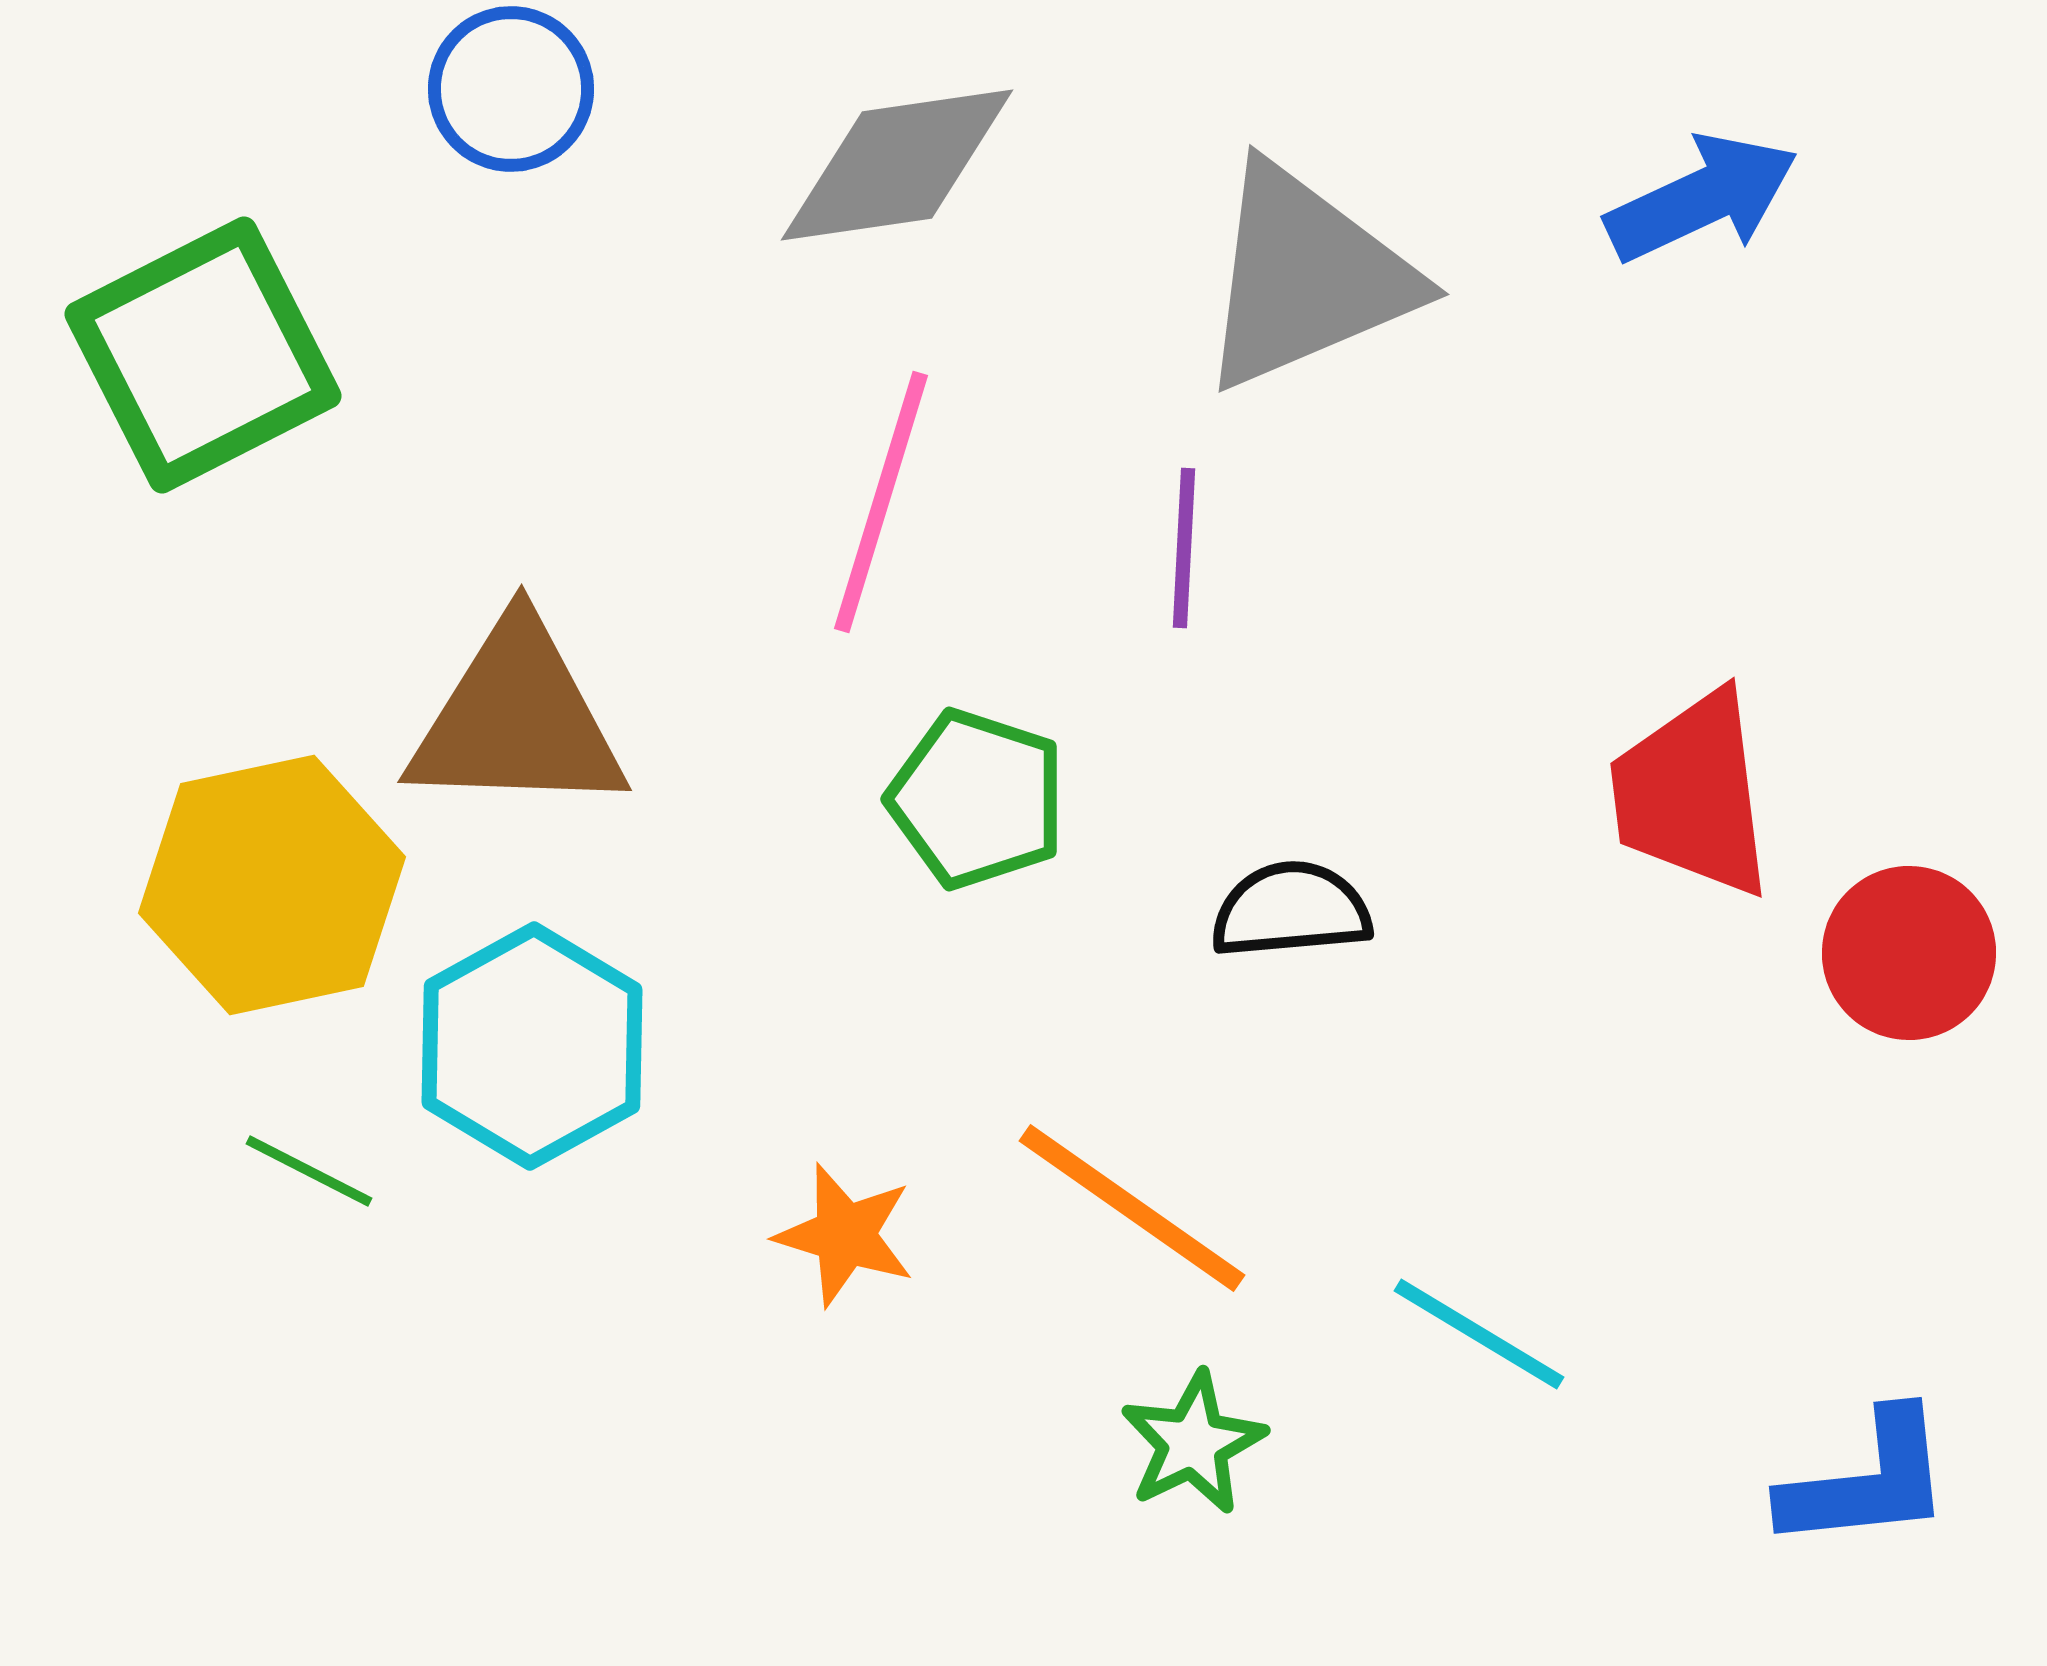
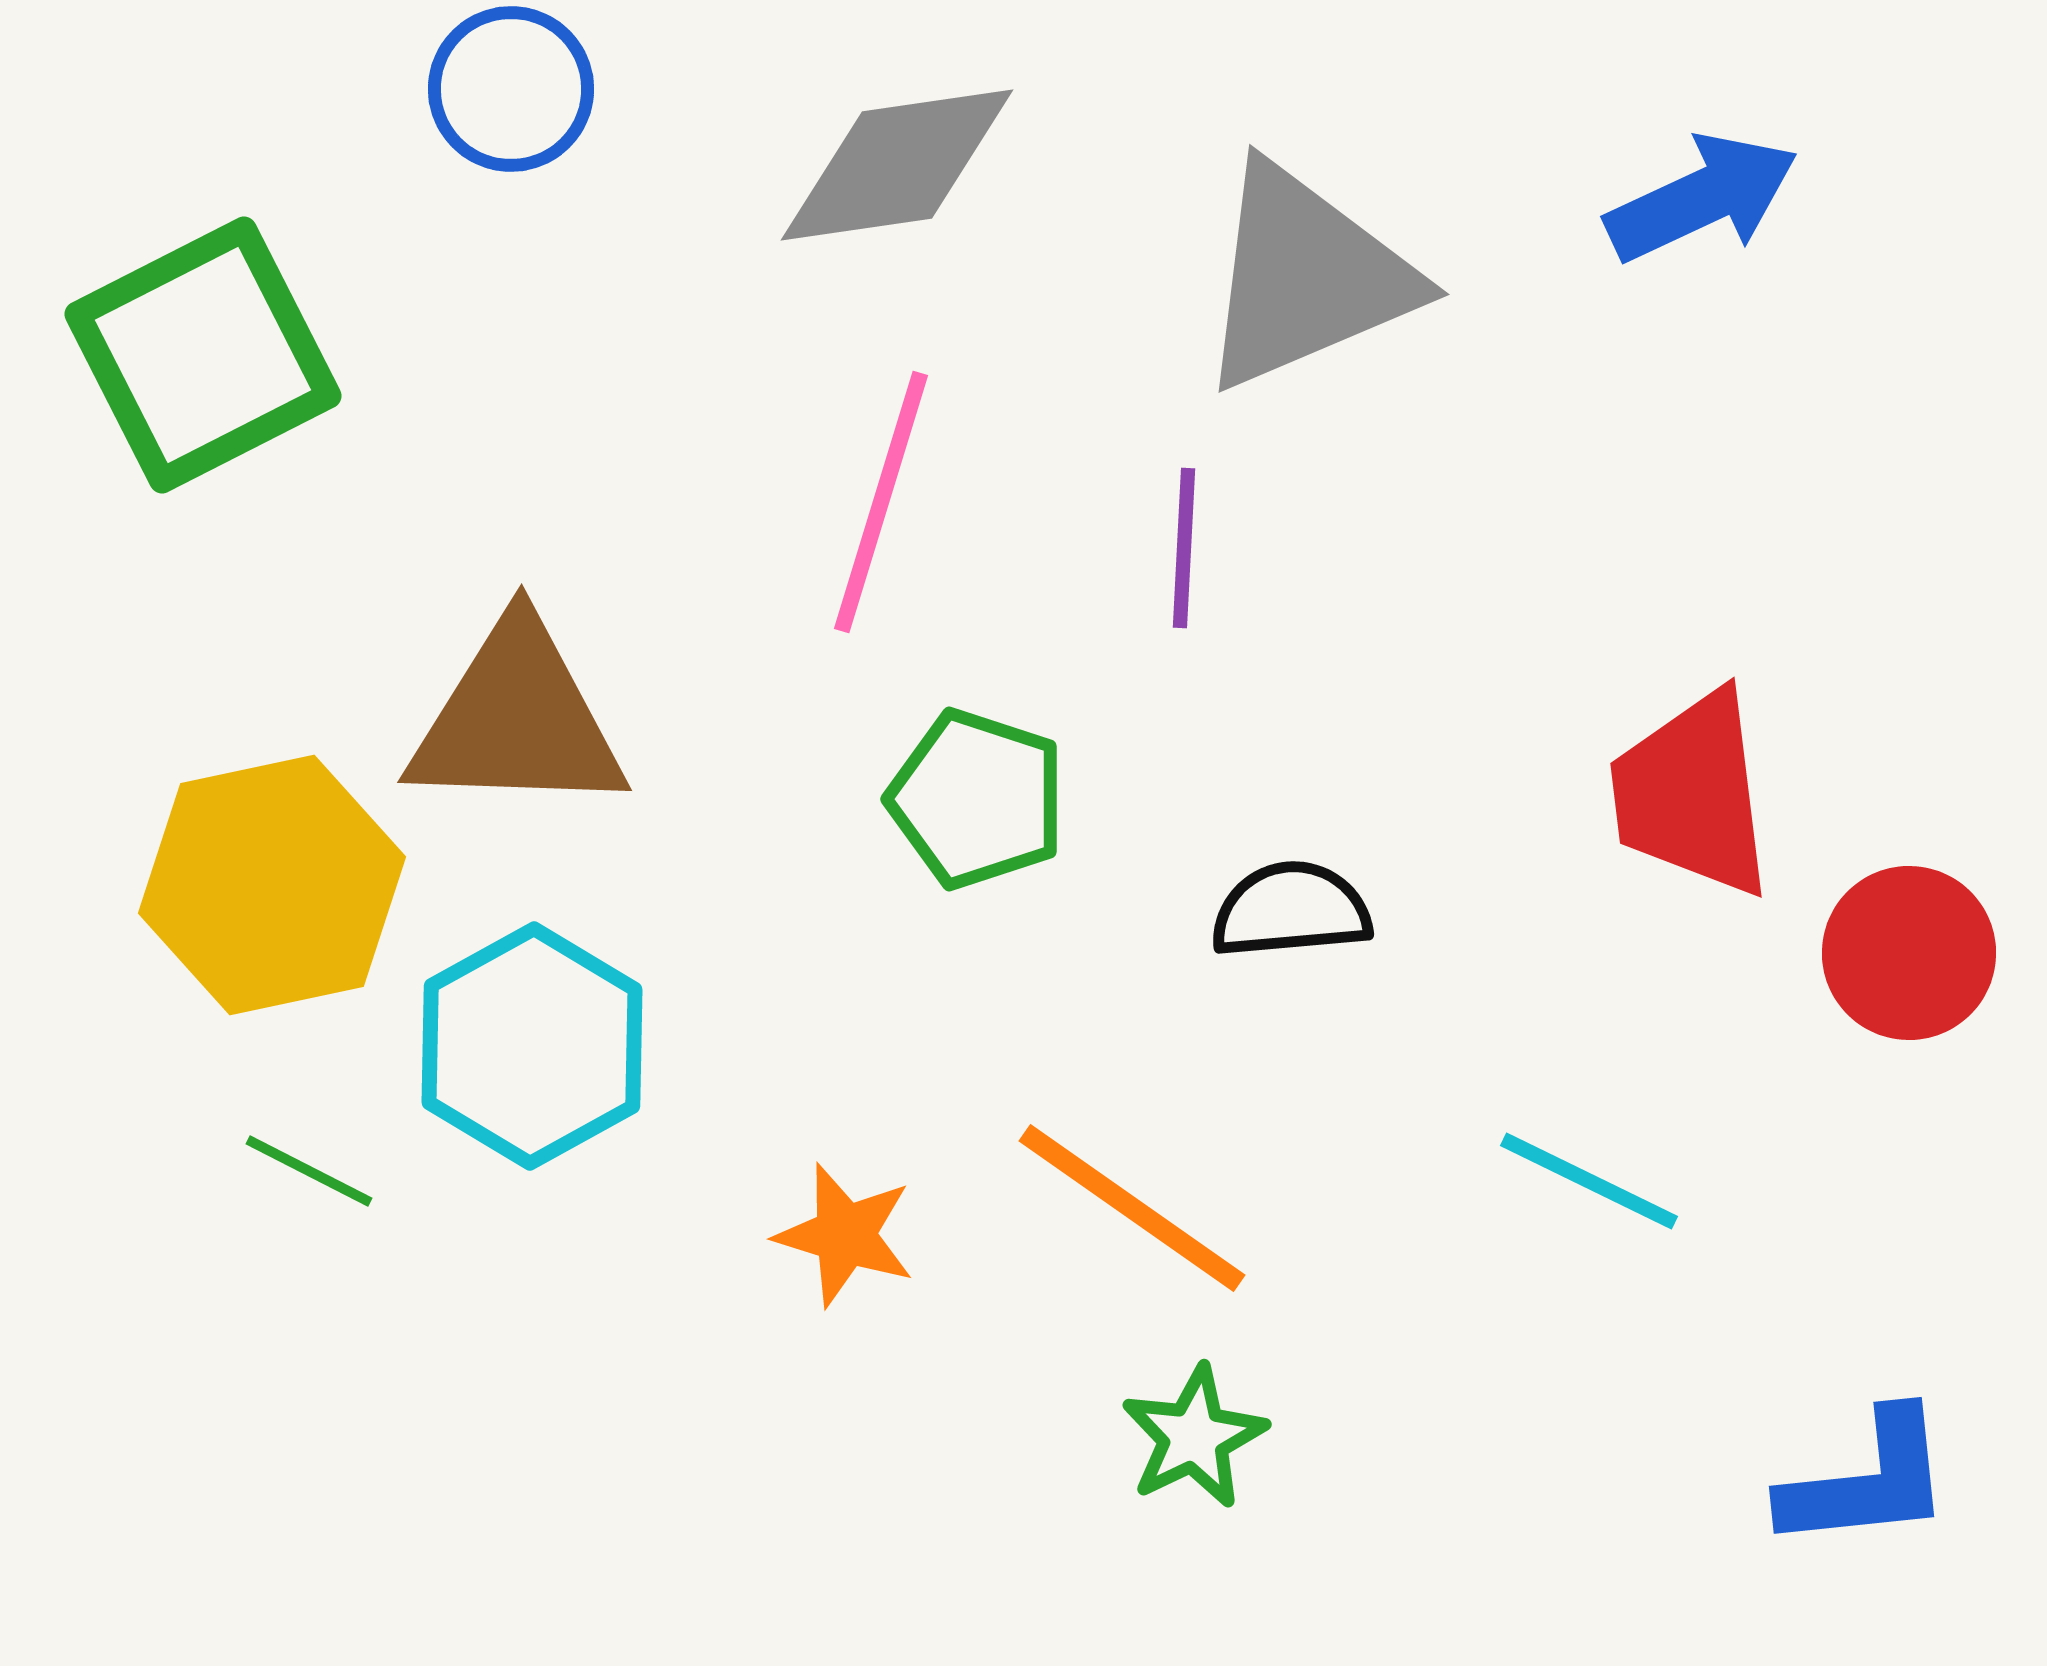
cyan line: moved 110 px right, 153 px up; rotated 5 degrees counterclockwise
green star: moved 1 px right, 6 px up
